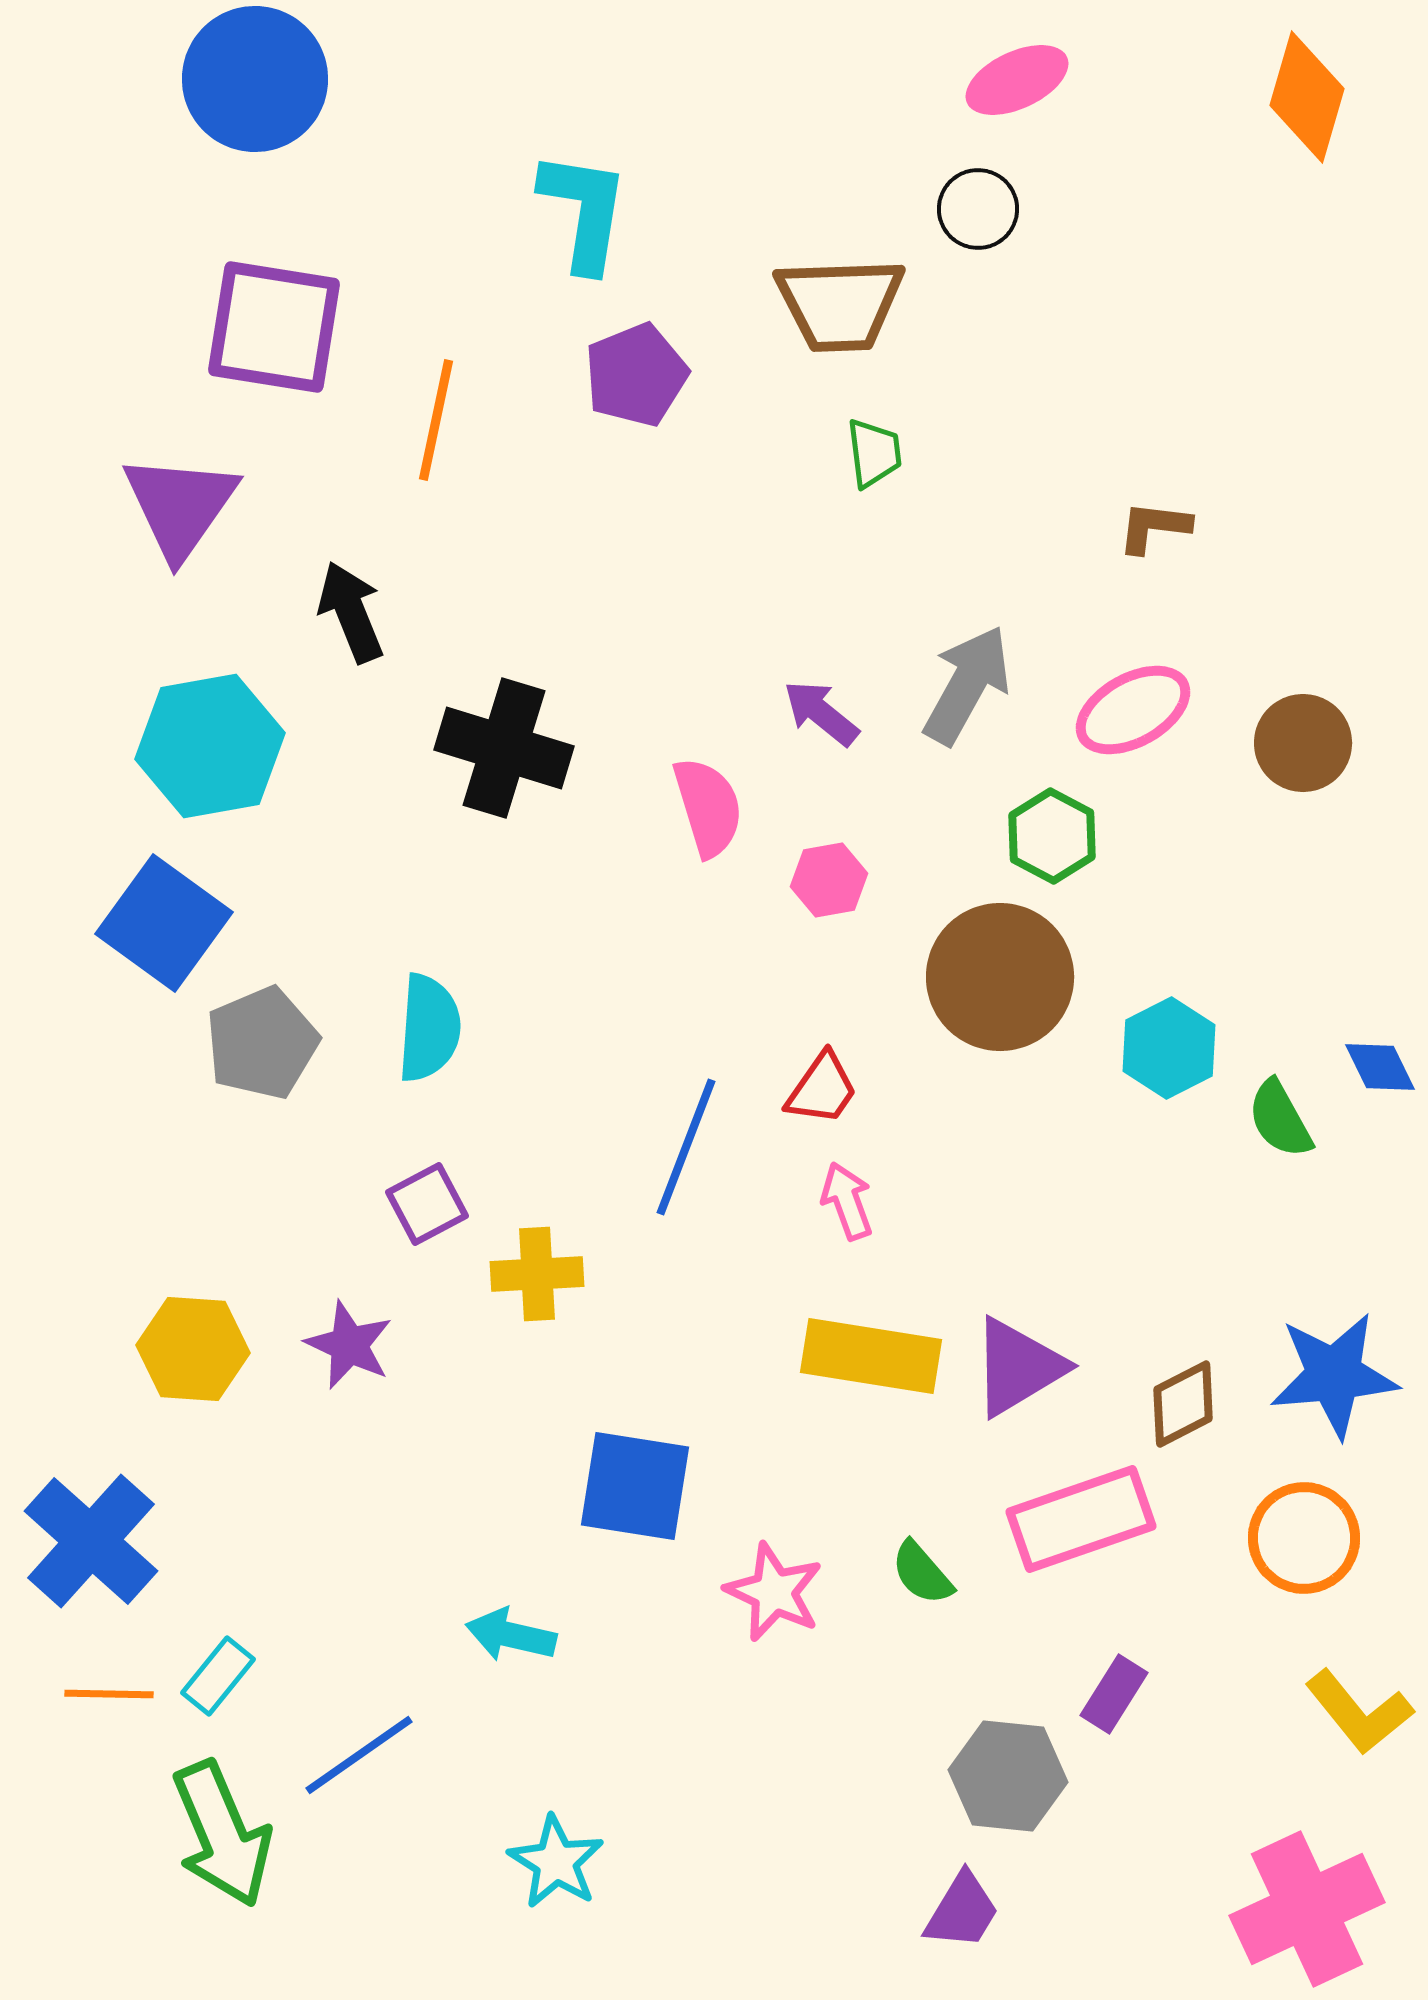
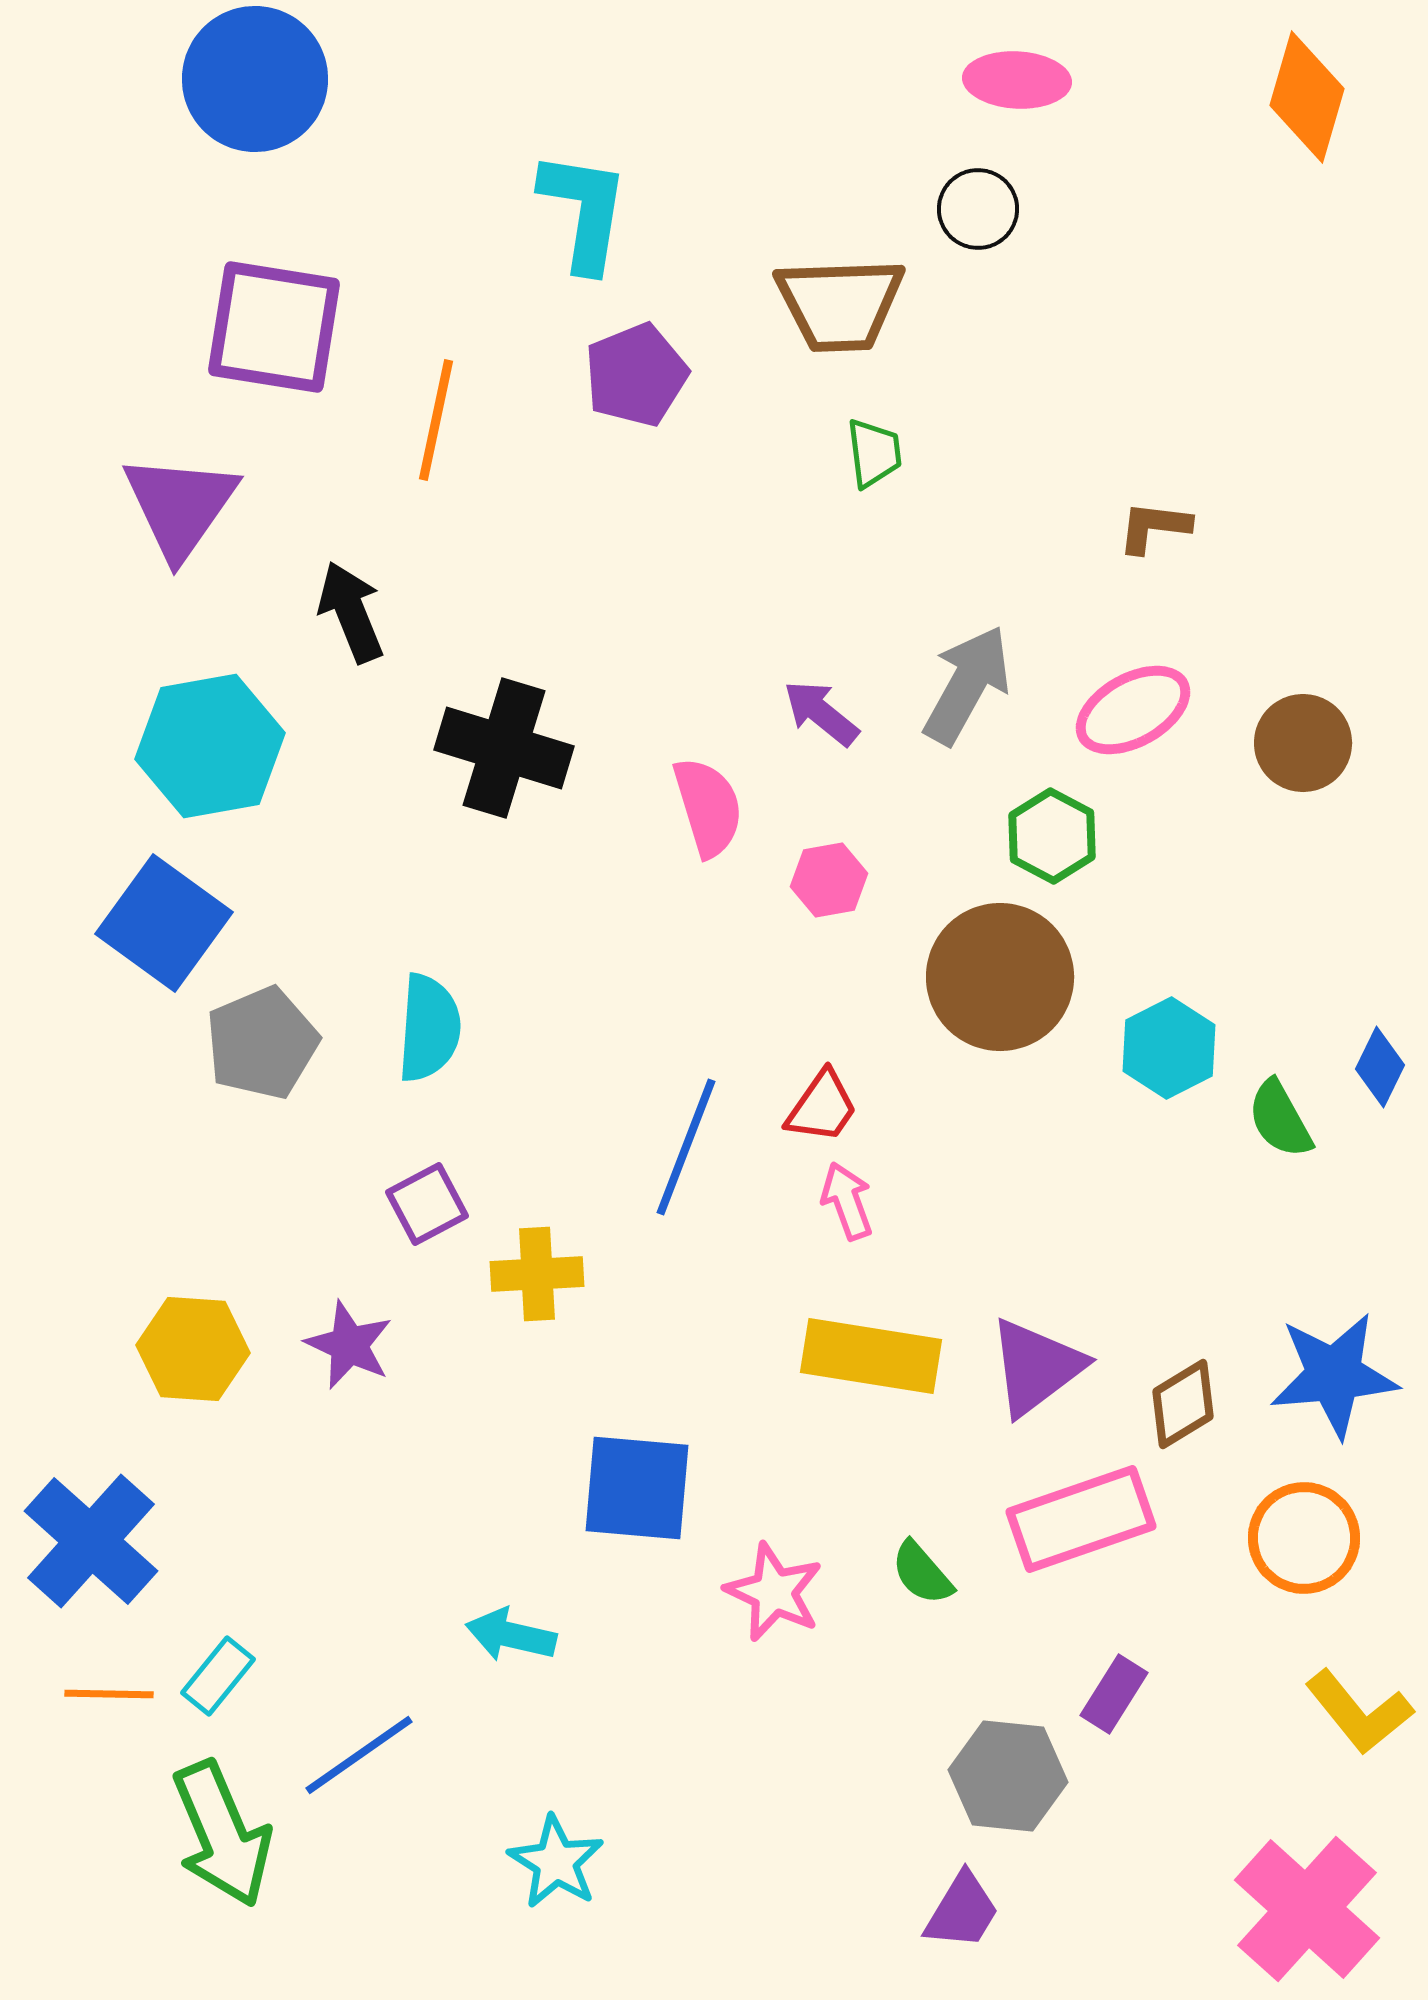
pink ellipse at (1017, 80): rotated 28 degrees clockwise
blue diamond at (1380, 1067): rotated 52 degrees clockwise
red trapezoid at (822, 1089): moved 18 px down
purple triangle at (1018, 1367): moved 18 px right; rotated 6 degrees counterclockwise
brown diamond at (1183, 1404): rotated 4 degrees counterclockwise
blue square at (635, 1486): moved 2 px right, 2 px down; rotated 4 degrees counterclockwise
pink cross at (1307, 1909): rotated 23 degrees counterclockwise
